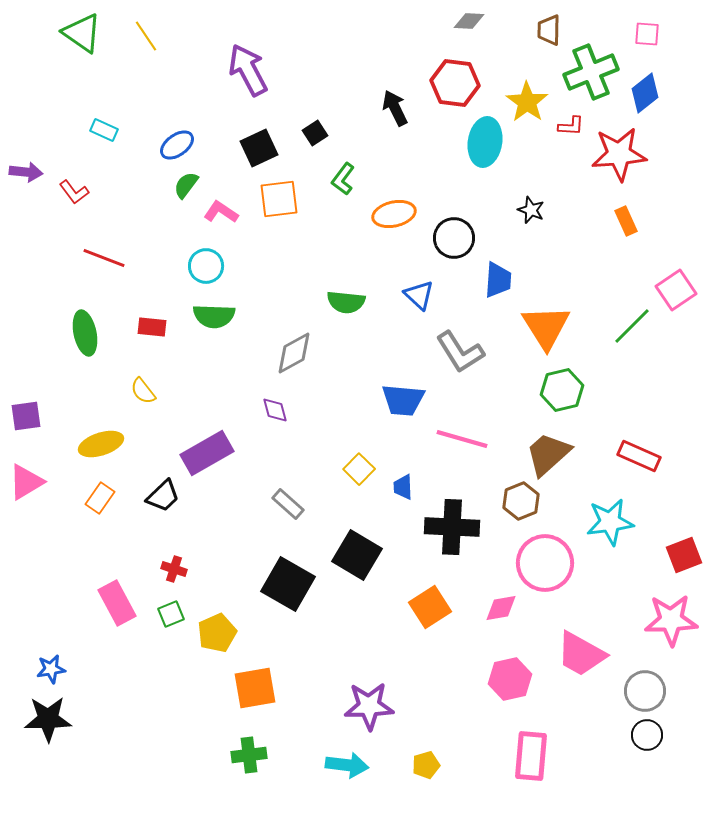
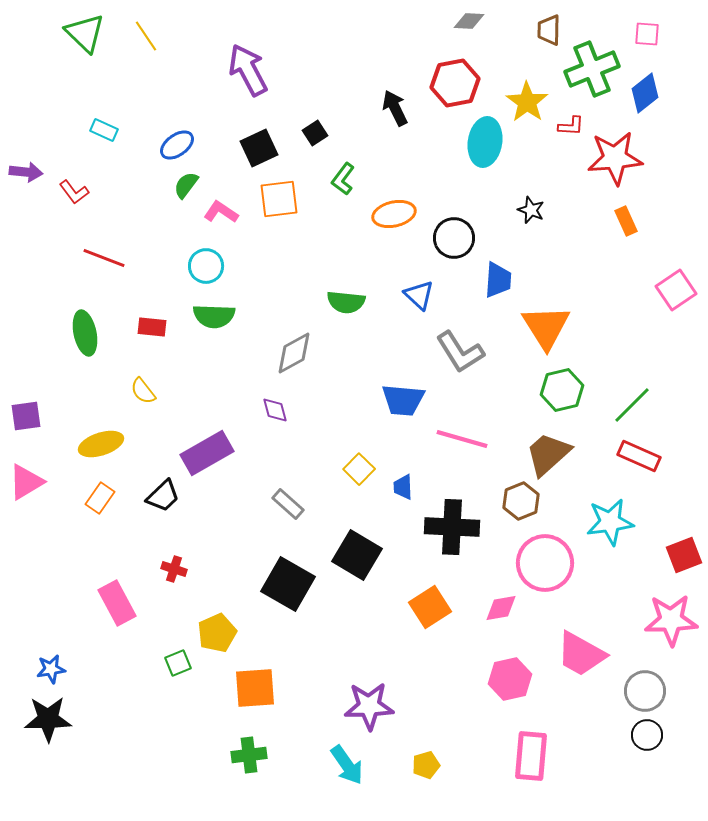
green triangle at (82, 33): moved 3 px right; rotated 9 degrees clockwise
green cross at (591, 72): moved 1 px right, 3 px up
red hexagon at (455, 83): rotated 18 degrees counterclockwise
red star at (619, 154): moved 4 px left, 4 px down
green line at (632, 326): moved 79 px down
green square at (171, 614): moved 7 px right, 49 px down
orange square at (255, 688): rotated 6 degrees clockwise
cyan arrow at (347, 765): rotated 48 degrees clockwise
